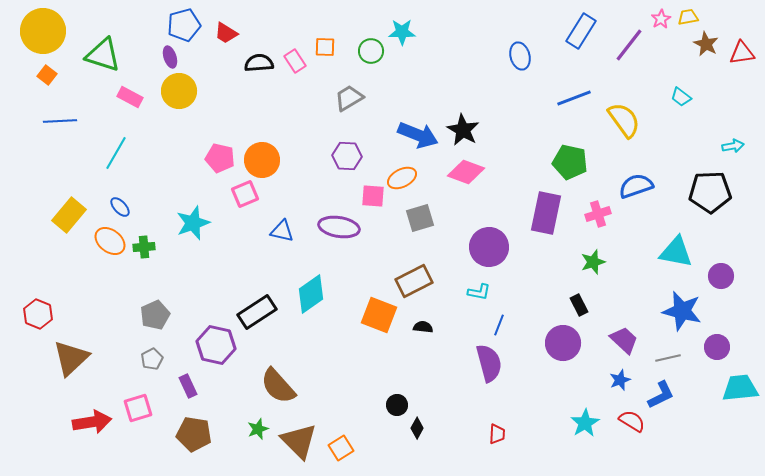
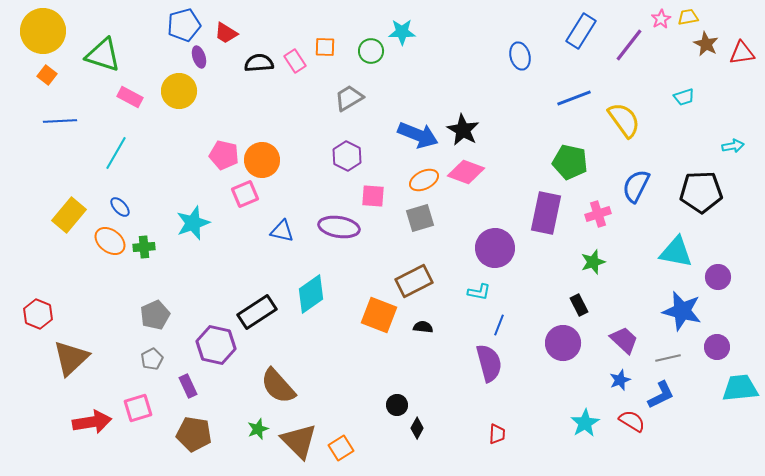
purple ellipse at (170, 57): moved 29 px right
cyan trapezoid at (681, 97): moved 3 px right; rotated 55 degrees counterclockwise
purple hexagon at (347, 156): rotated 24 degrees clockwise
pink pentagon at (220, 158): moved 4 px right, 3 px up
orange ellipse at (402, 178): moved 22 px right, 2 px down
blue semicircle at (636, 186): rotated 44 degrees counterclockwise
black pentagon at (710, 192): moved 9 px left
purple circle at (489, 247): moved 6 px right, 1 px down
purple circle at (721, 276): moved 3 px left, 1 px down
